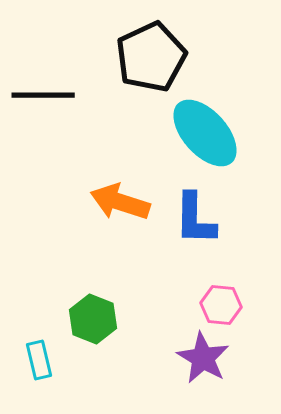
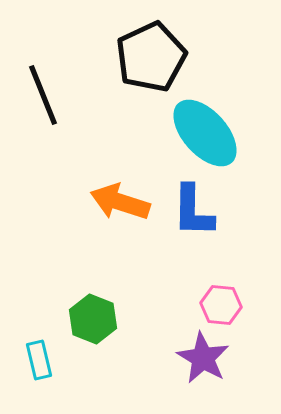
black line: rotated 68 degrees clockwise
blue L-shape: moved 2 px left, 8 px up
